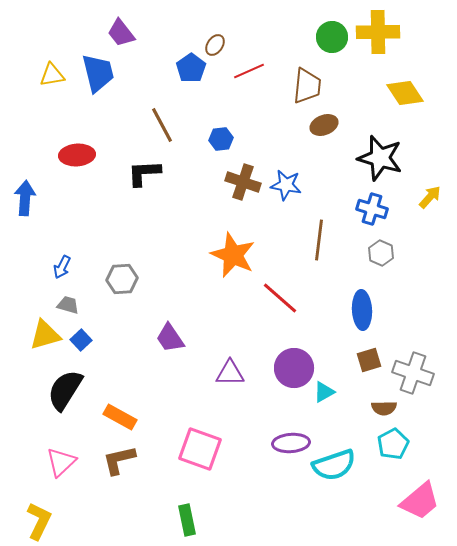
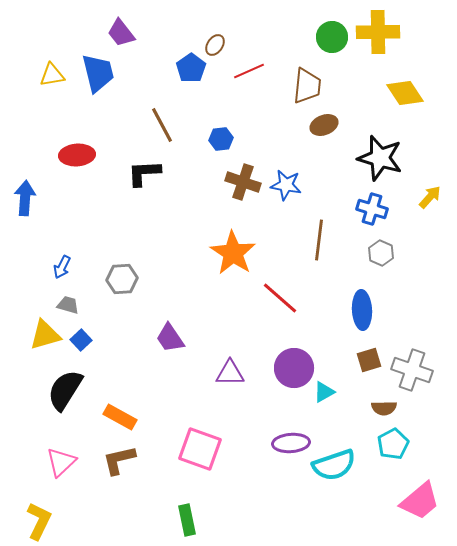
orange star at (233, 255): moved 2 px up; rotated 9 degrees clockwise
gray cross at (413, 373): moved 1 px left, 3 px up
